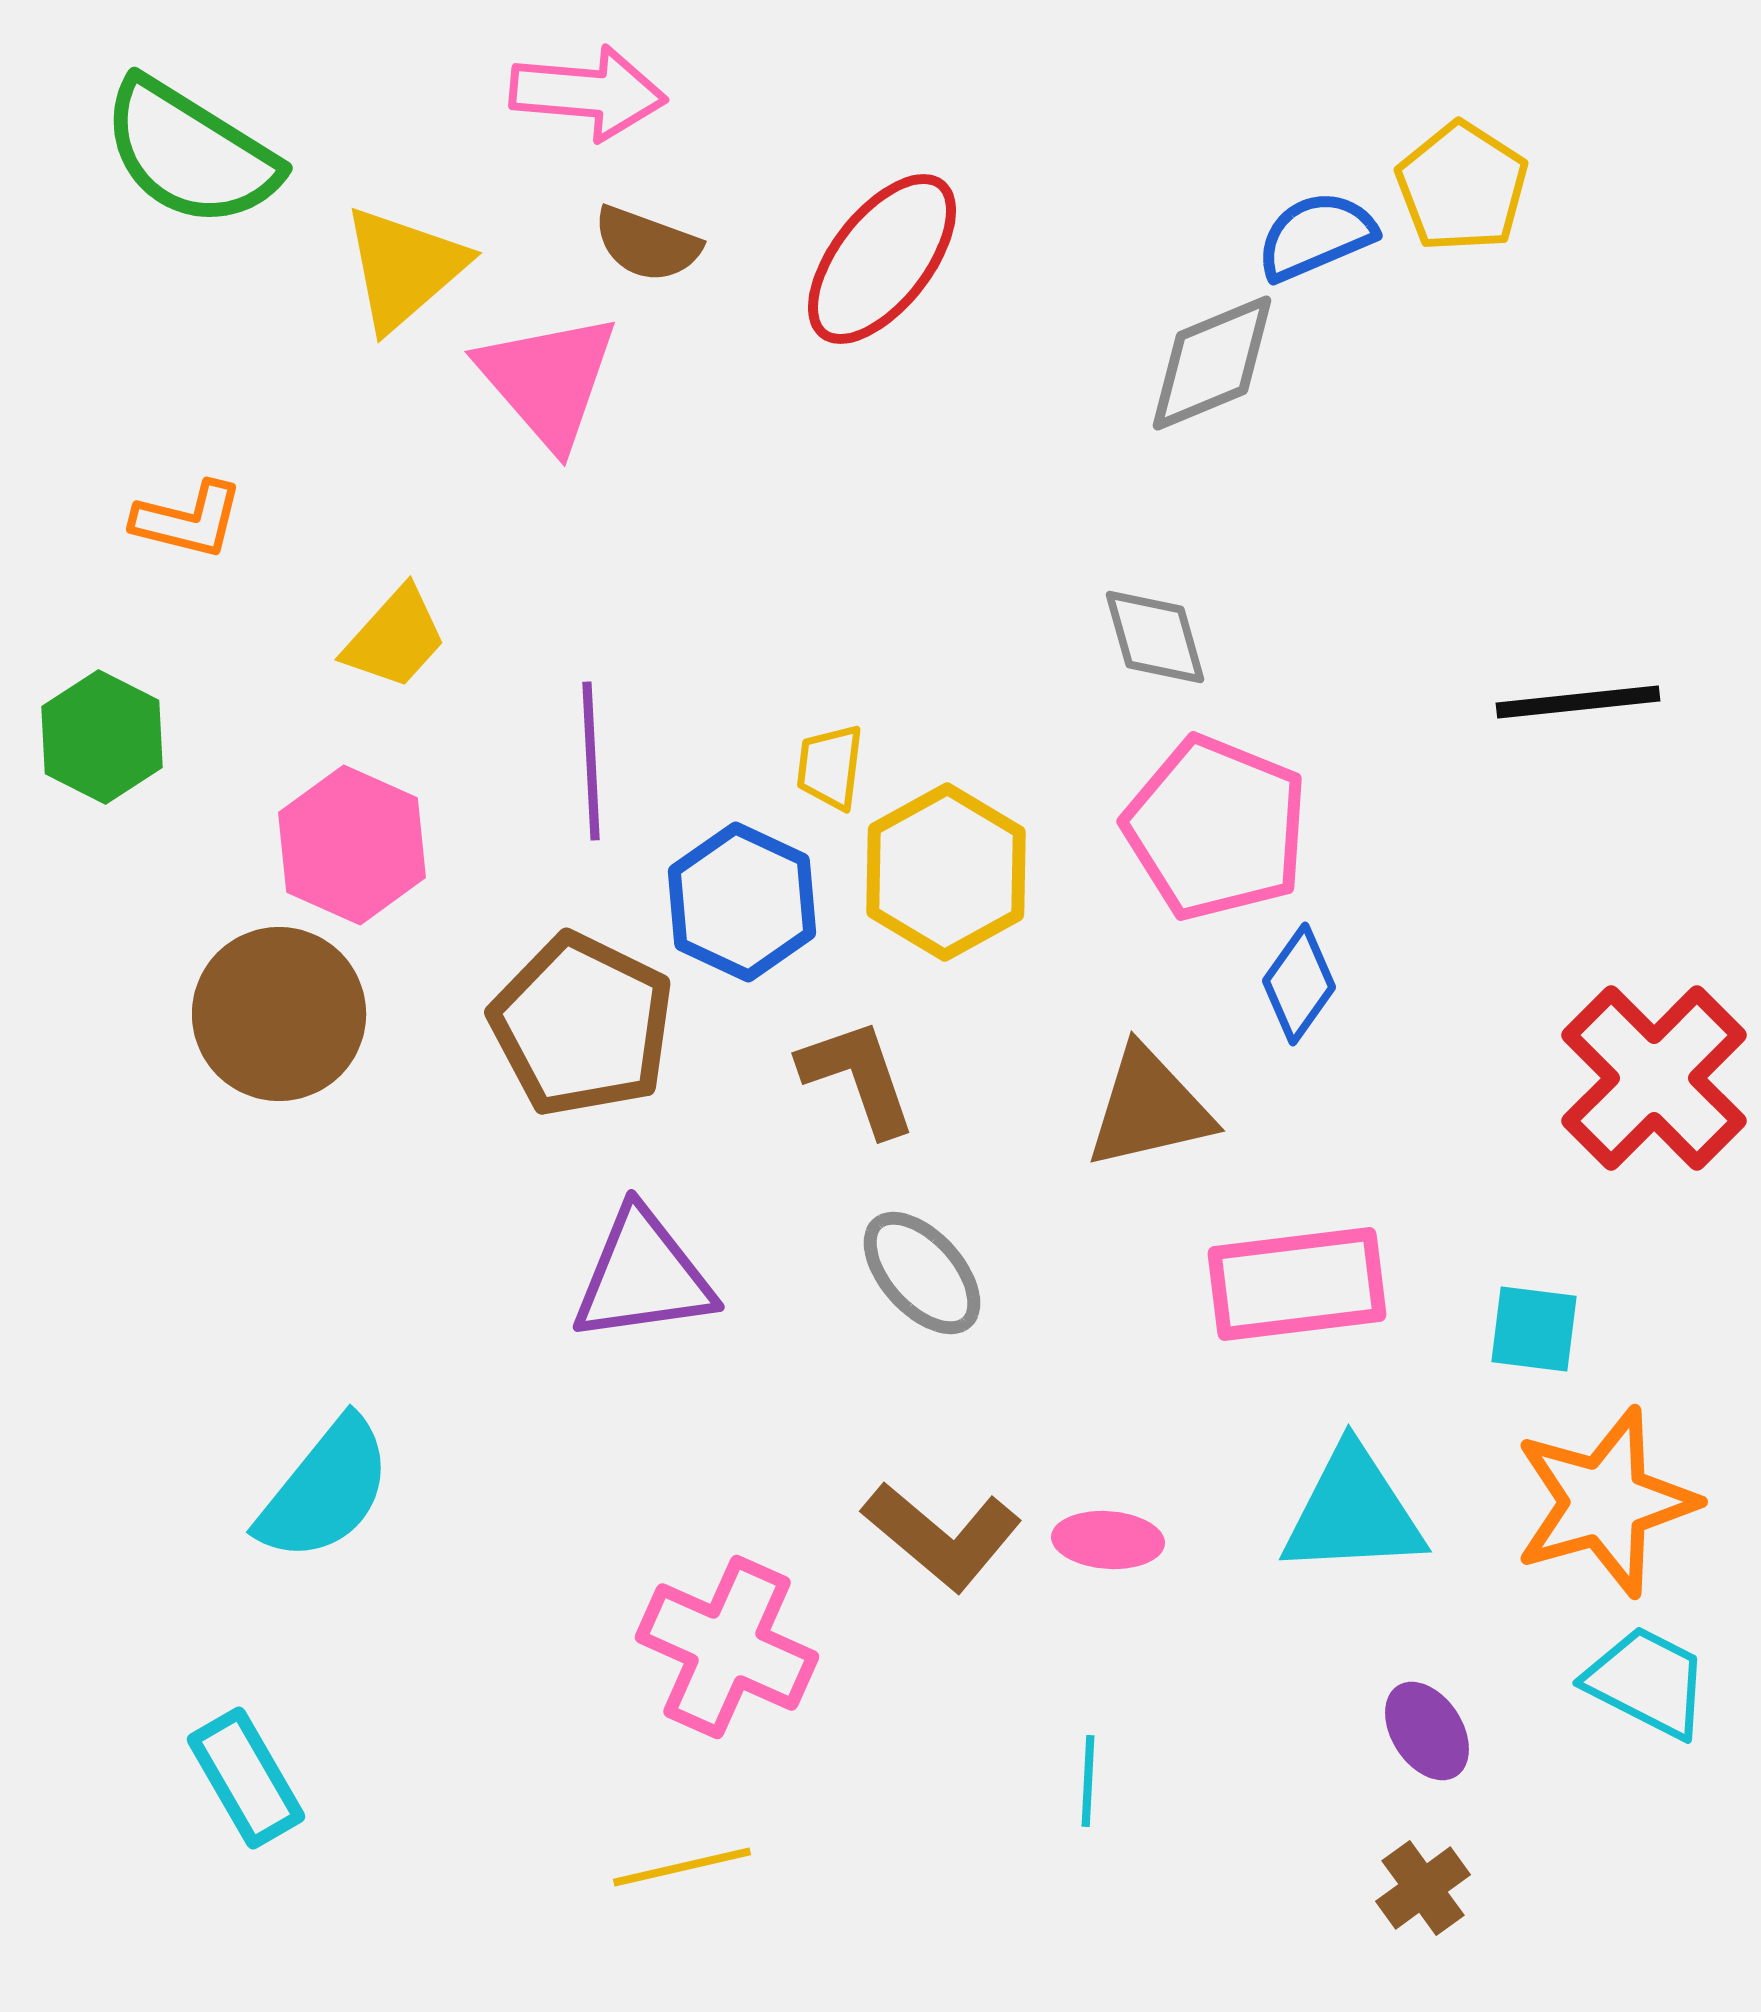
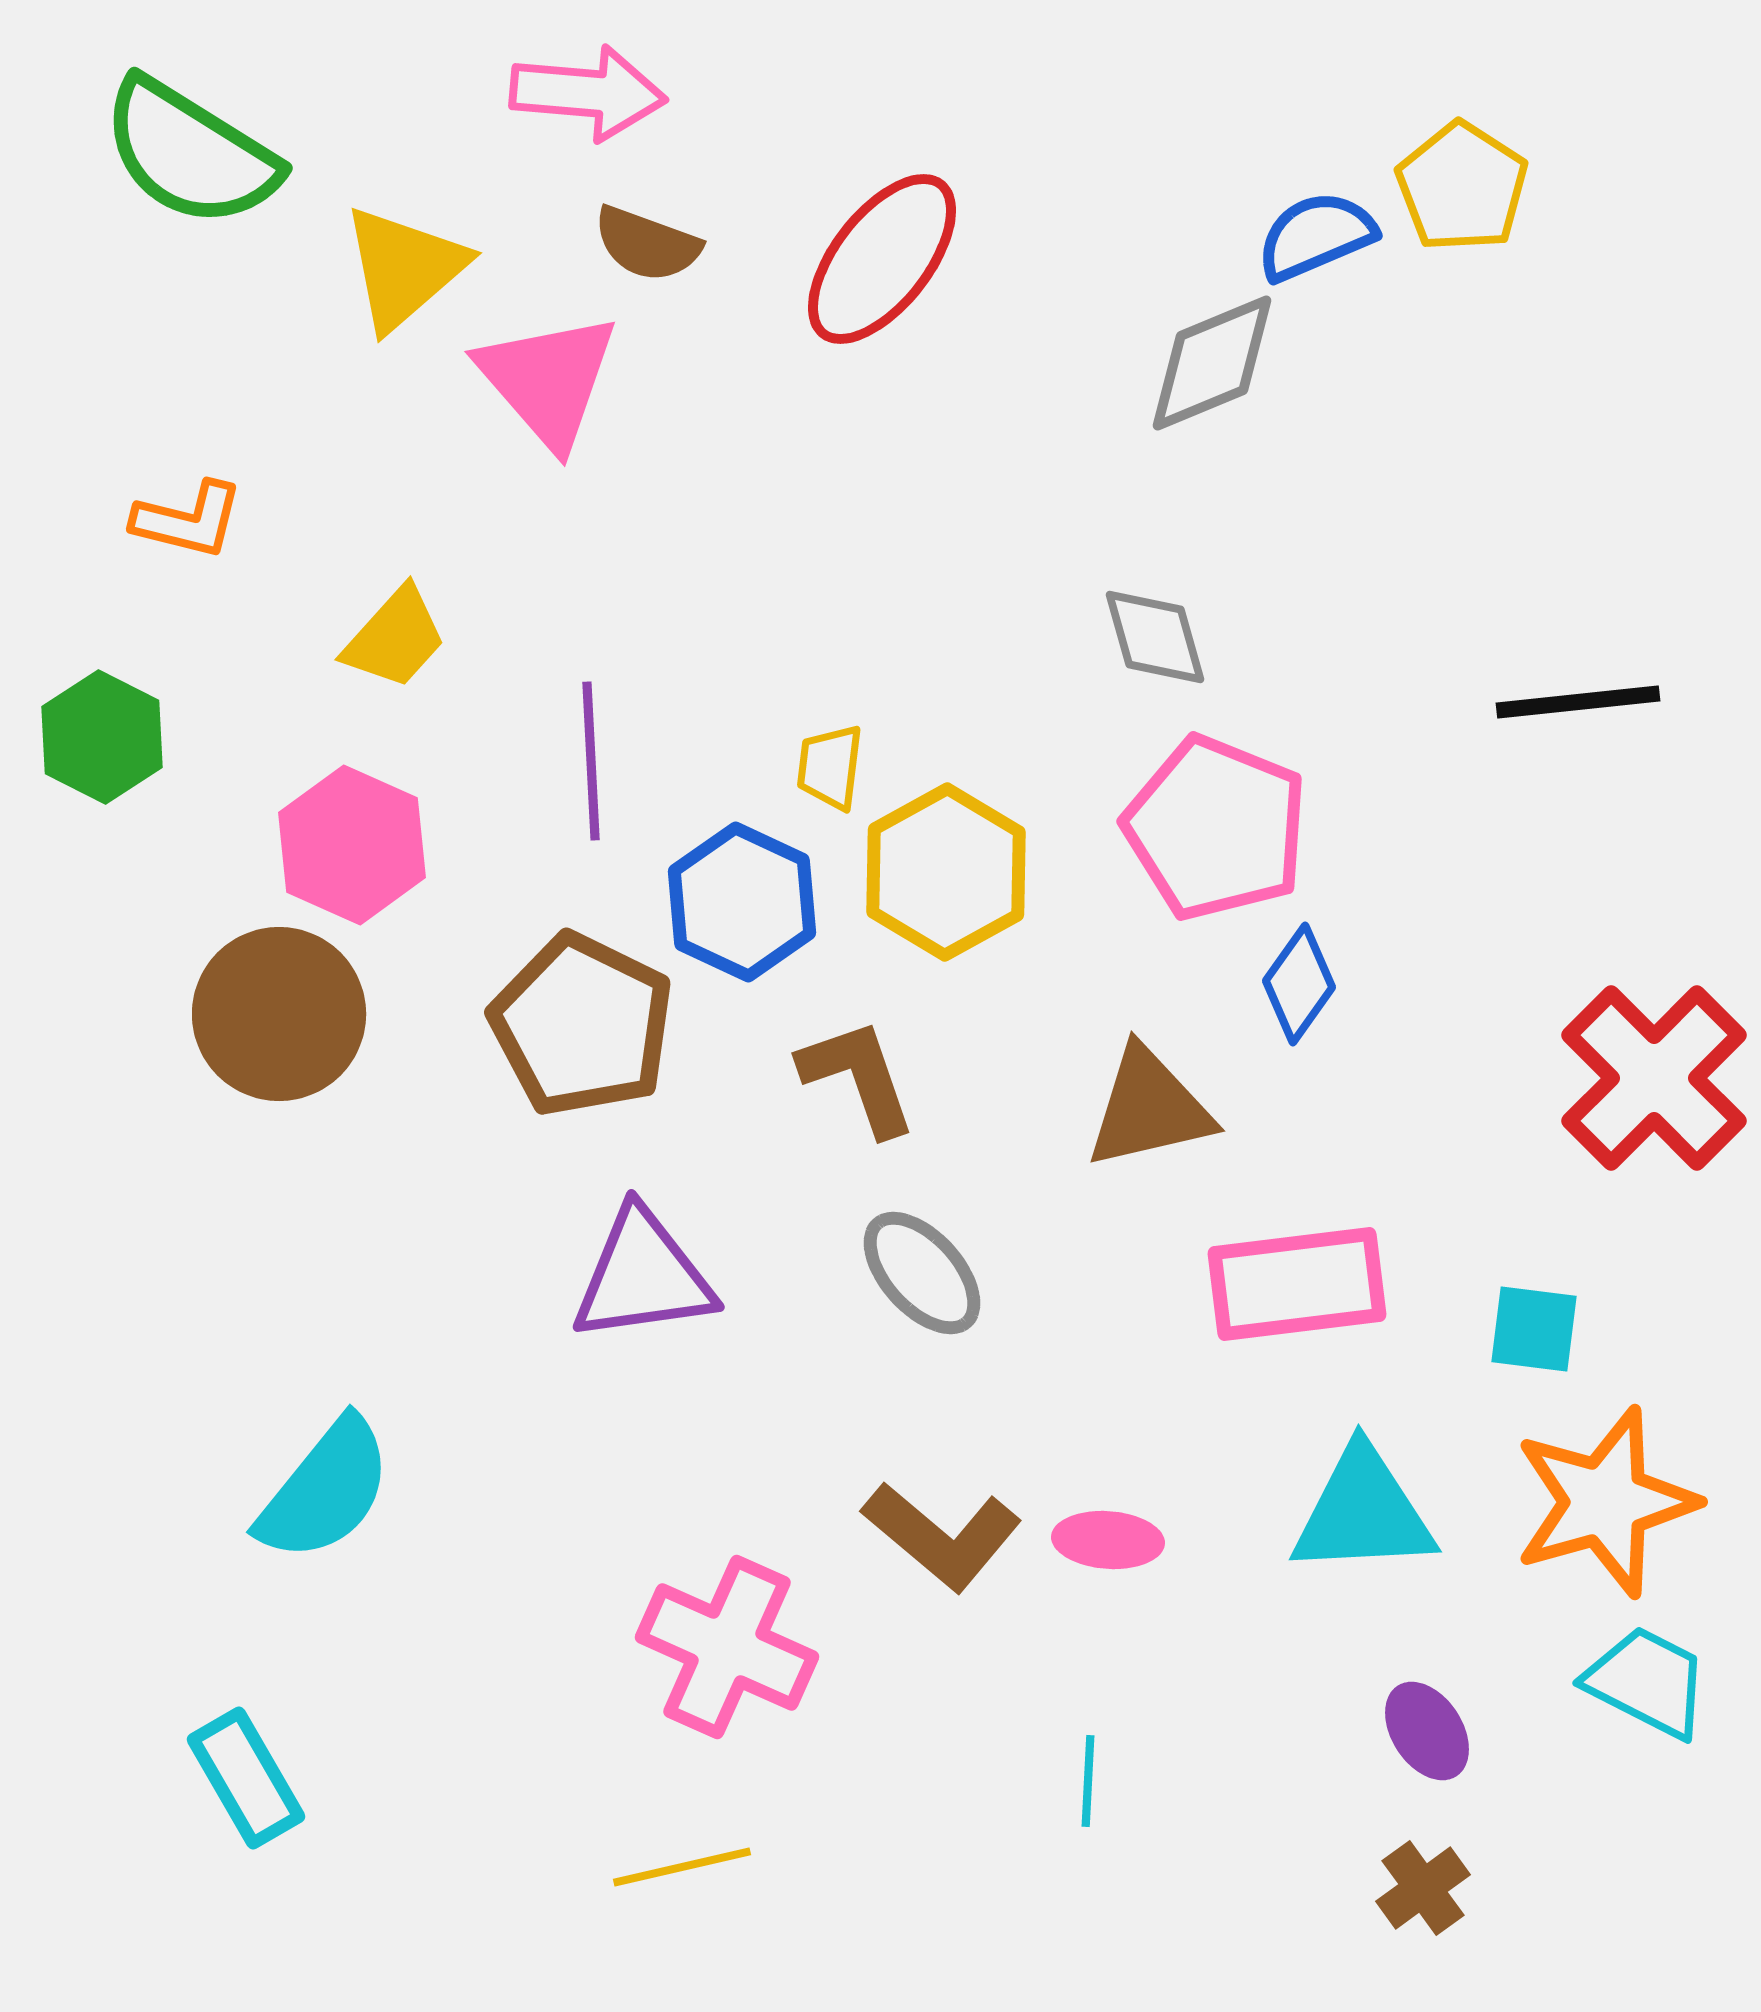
cyan triangle at (1353, 1512): moved 10 px right
